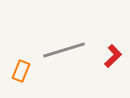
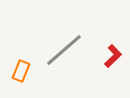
gray line: rotated 24 degrees counterclockwise
